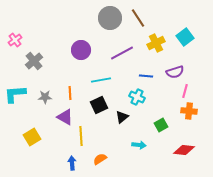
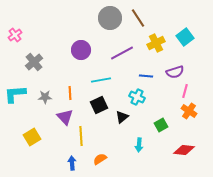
pink cross: moved 5 px up
gray cross: moved 1 px down
orange cross: rotated 28 degrees clockwise
purple triangle: rotated 18 degrees clockwise
cyan arrow: rotated 88 degrees clockwise
